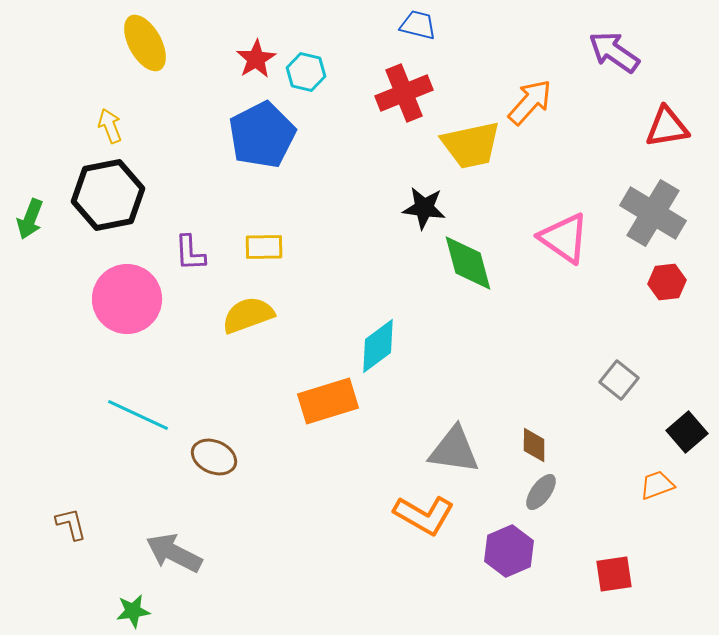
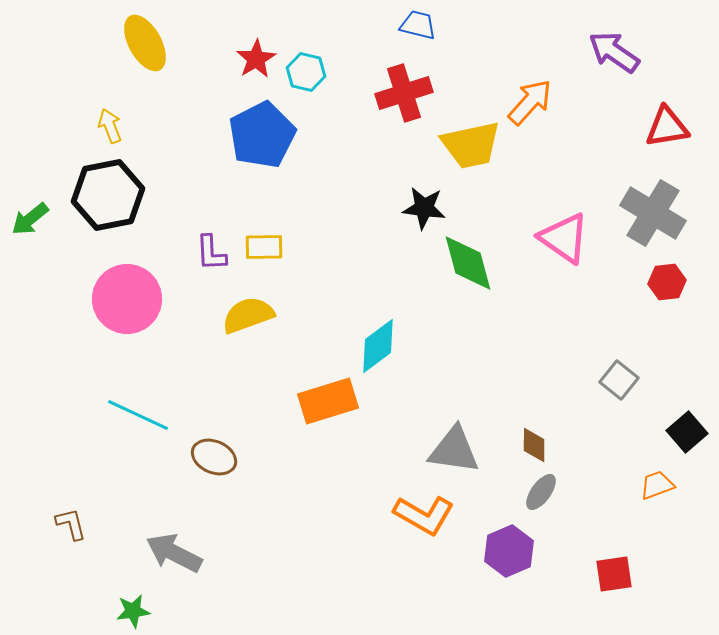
red cross: rotated 4 degrees clockwise
green arrow: rotated 30 degrees clockwise
purple L-shape: moved 21 px right
